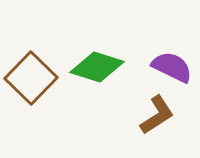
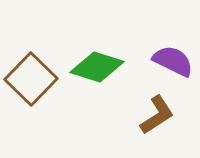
purple semicircle: moved 1 px right, 6 px up
brown square: moved 1 px down
